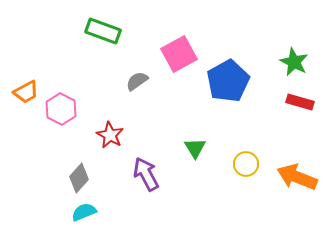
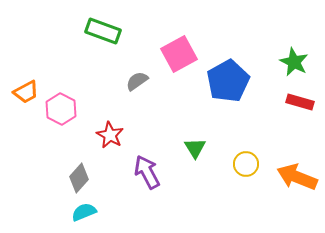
purple arrow: moved 1 px right, 2 px up
